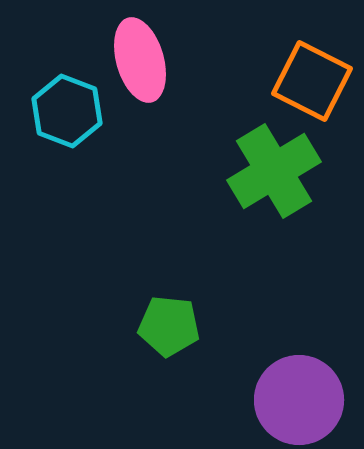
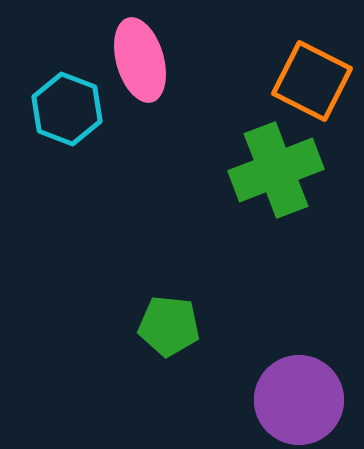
cyan hexagon: moved 2 px up
green cross: moved 2 px right, 1 px up; rotated 10 degrees clockwise
